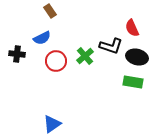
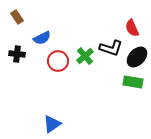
brown rectangle: moved 33 px left, 6 px down
black L-shape: moved 2 px down
black ellipse: rotated 60 degrees counterclockwise
red circle: moved 2 px right
